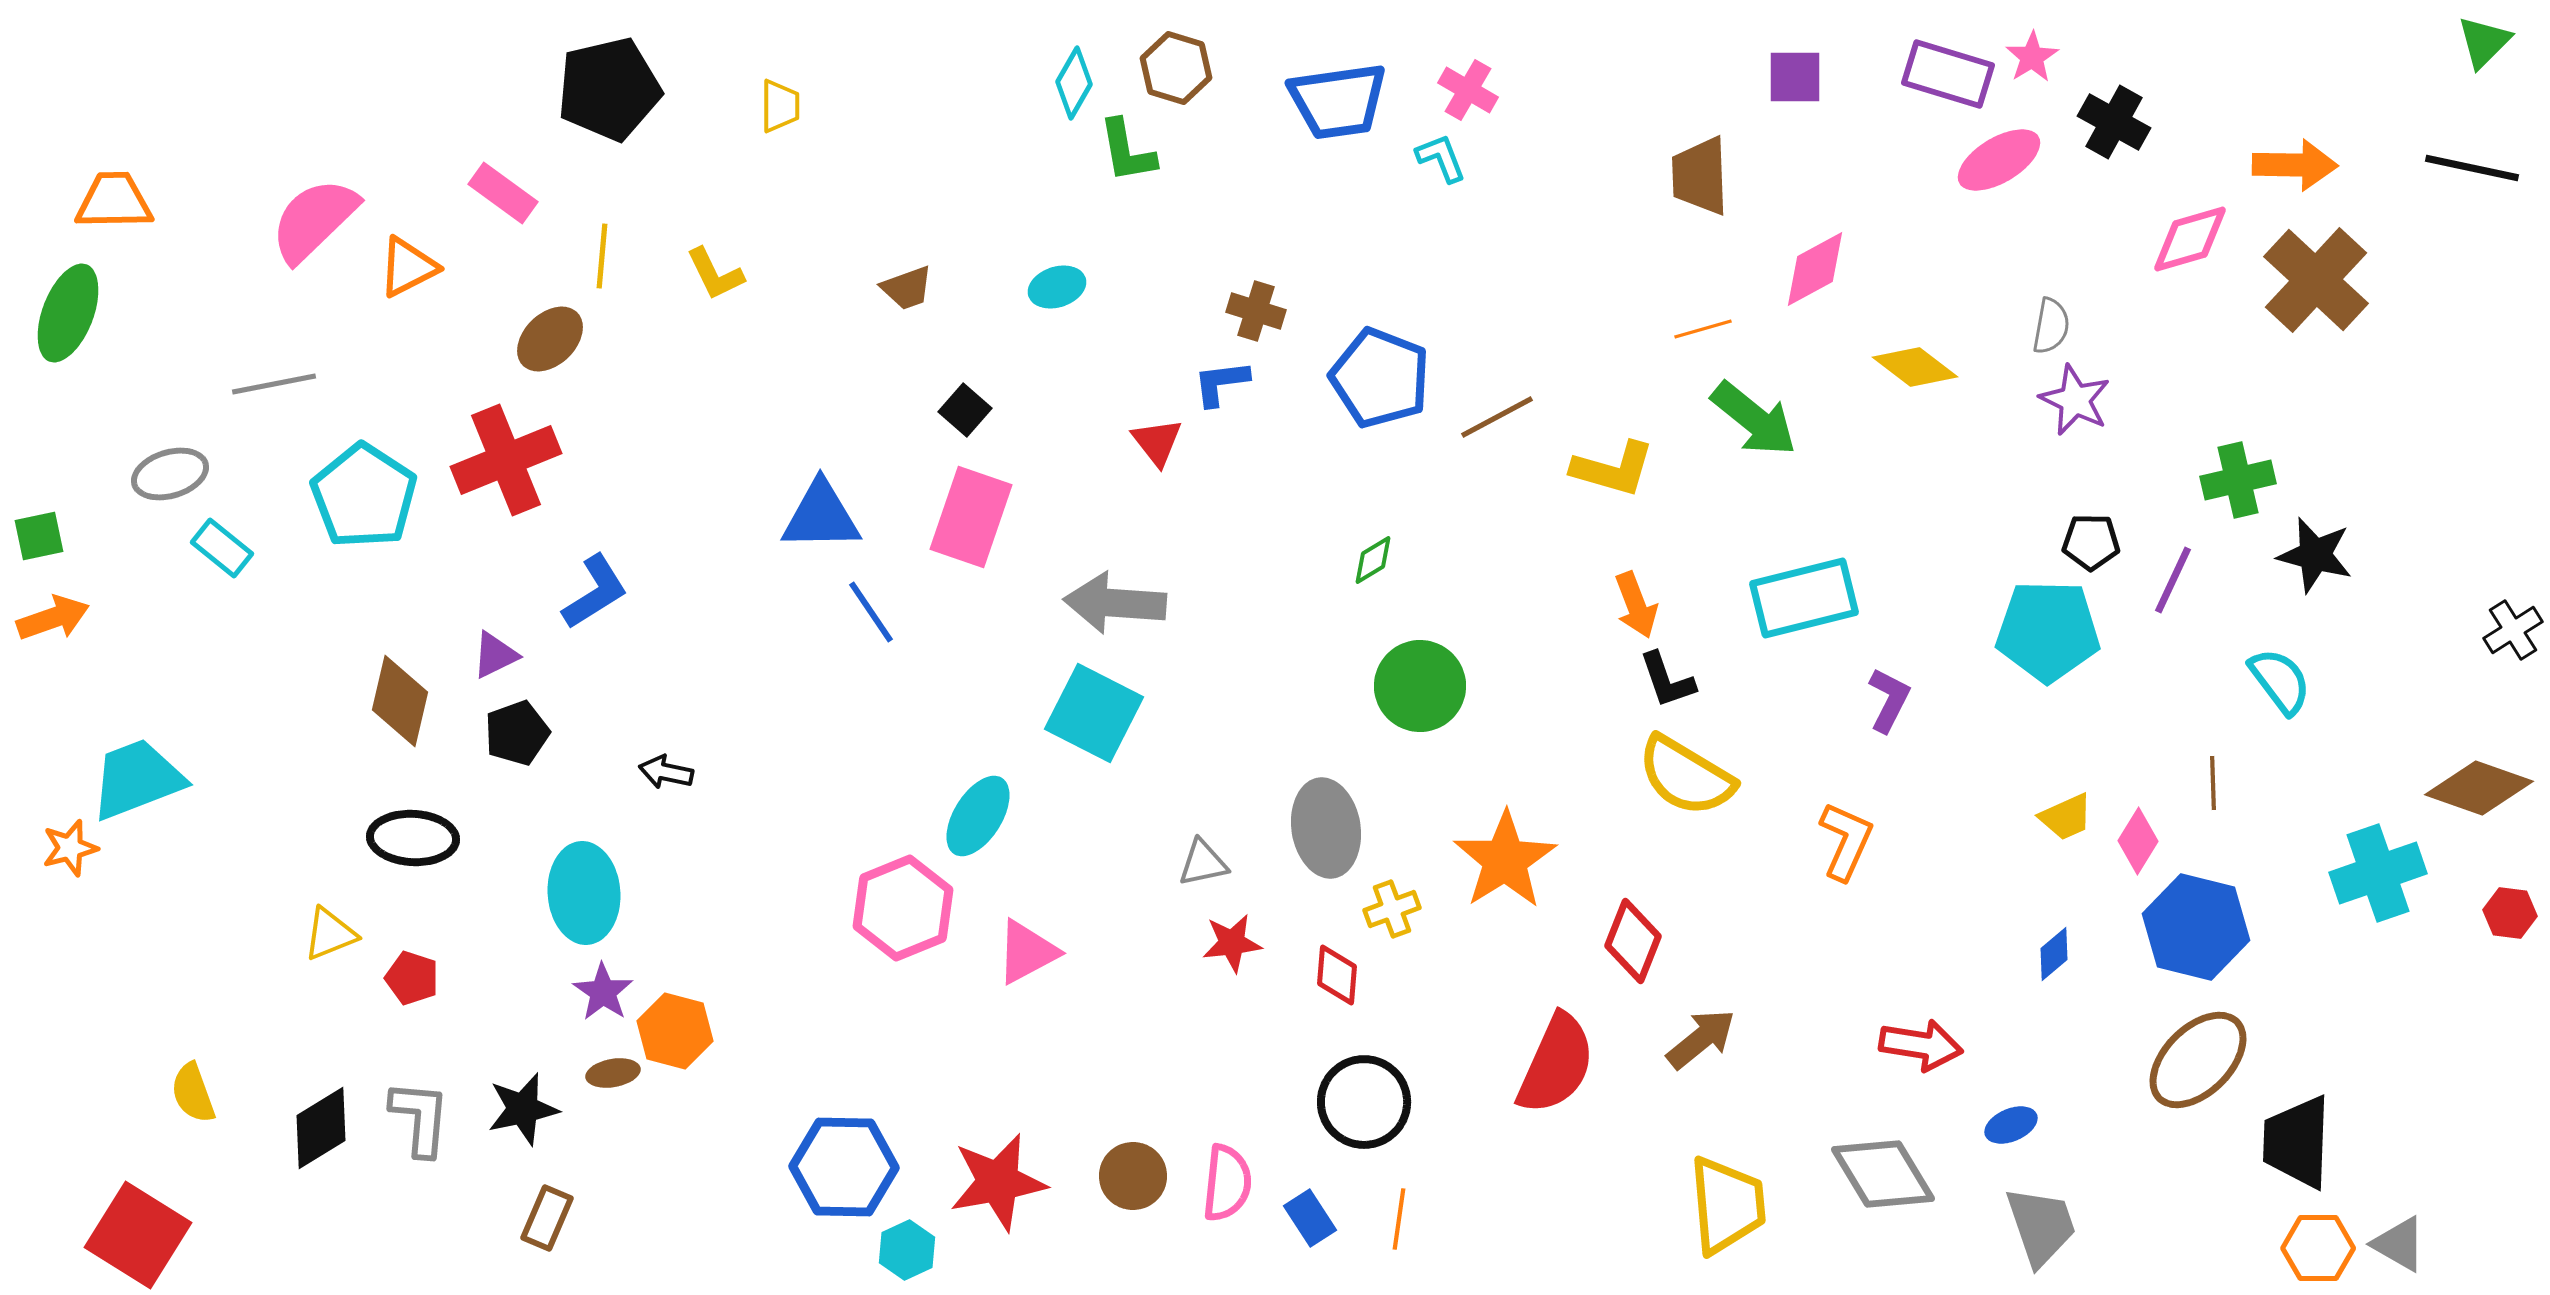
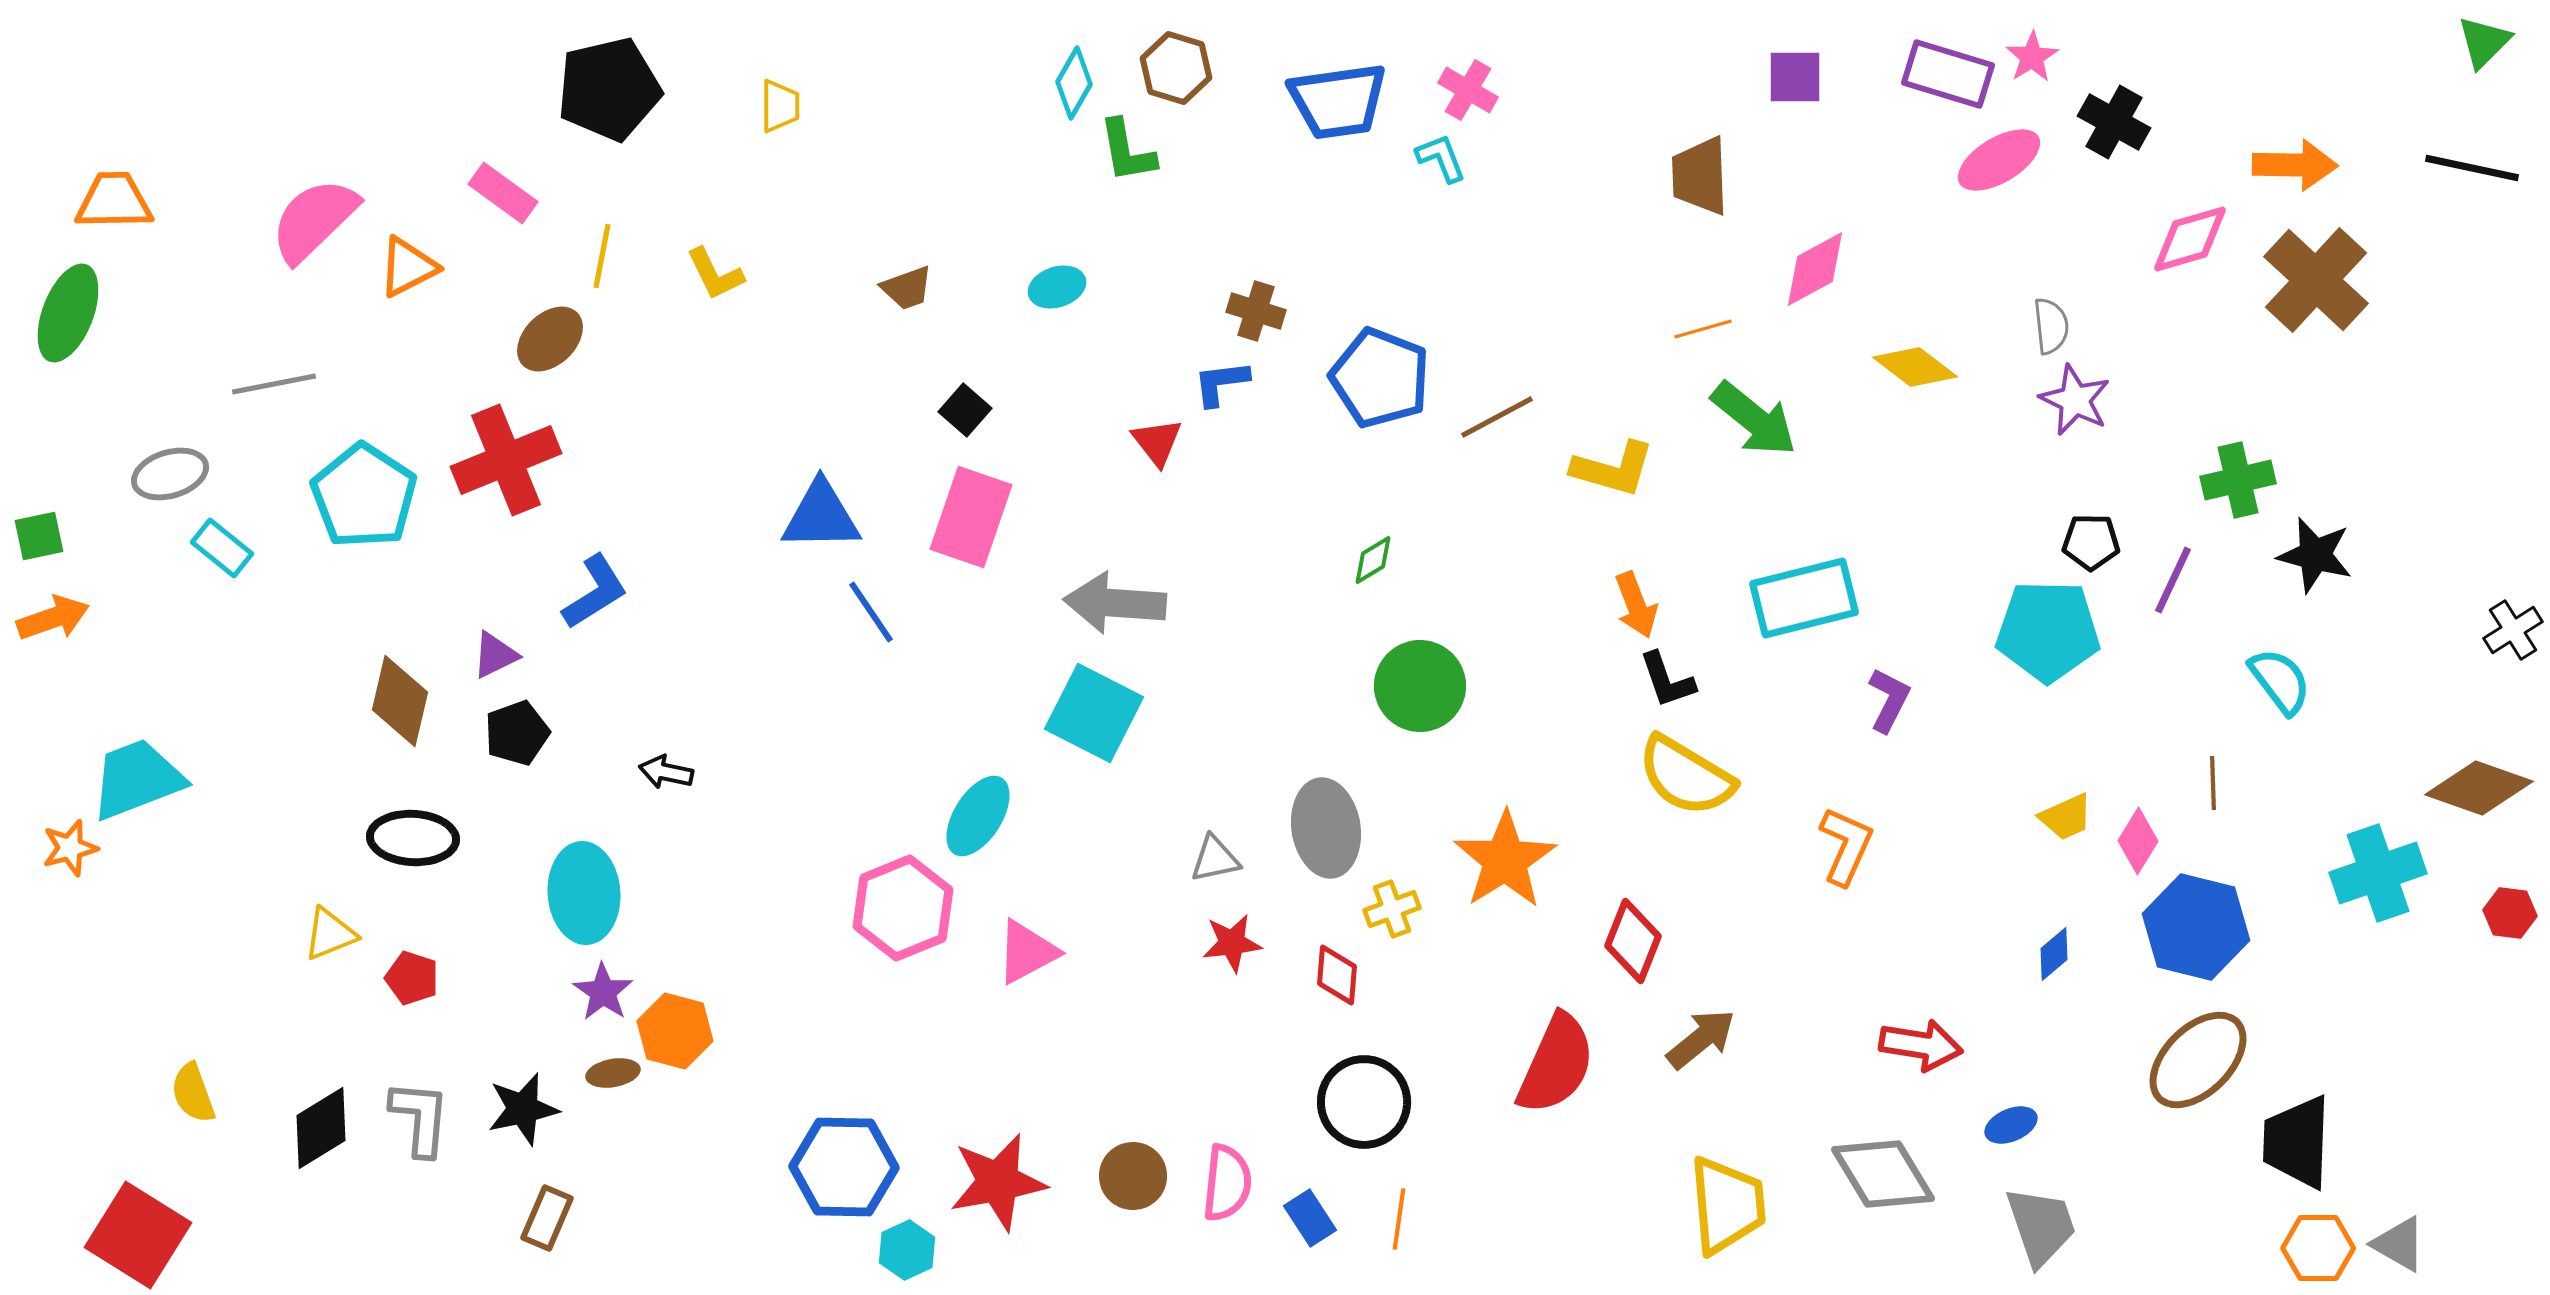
yellow line at (602, 256): rotated 6 degrees clockwise
gray semicircle at (2051, 326): rotated 16 degrees counterclockwise
orange L-shape at (1846, 841): moved 5 px down
gray triangle at (1203, 863): moved 12 px right, 4 px up
